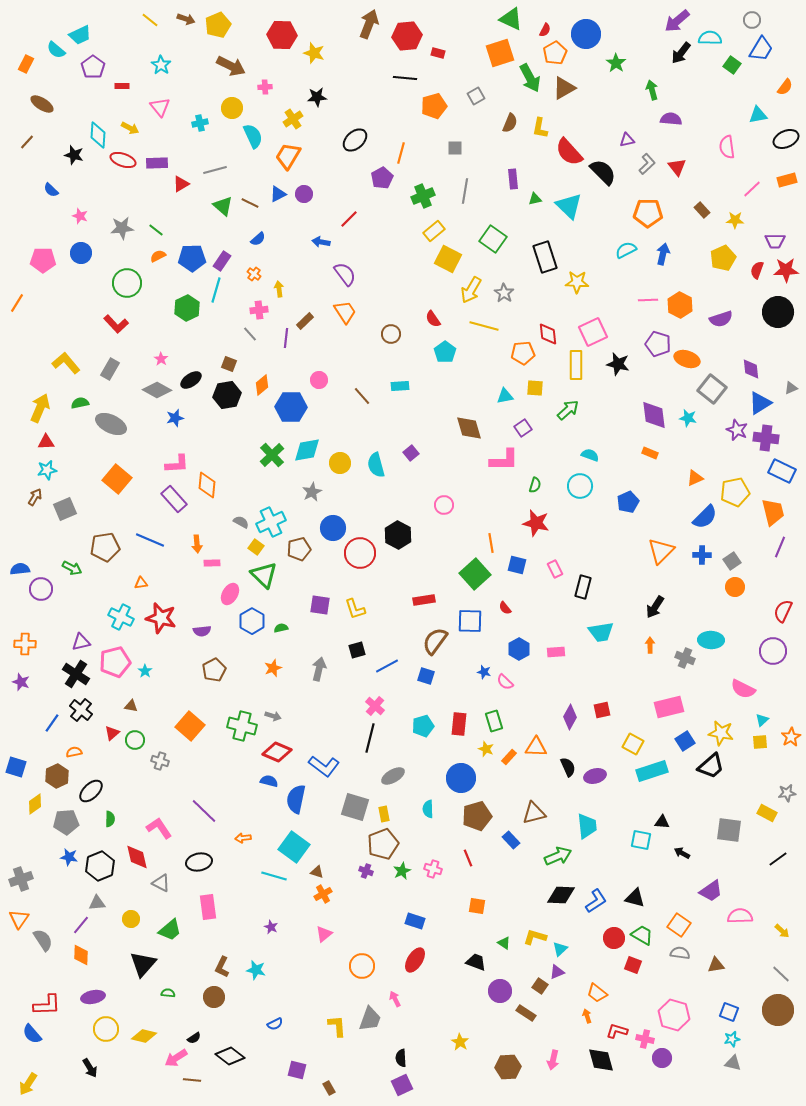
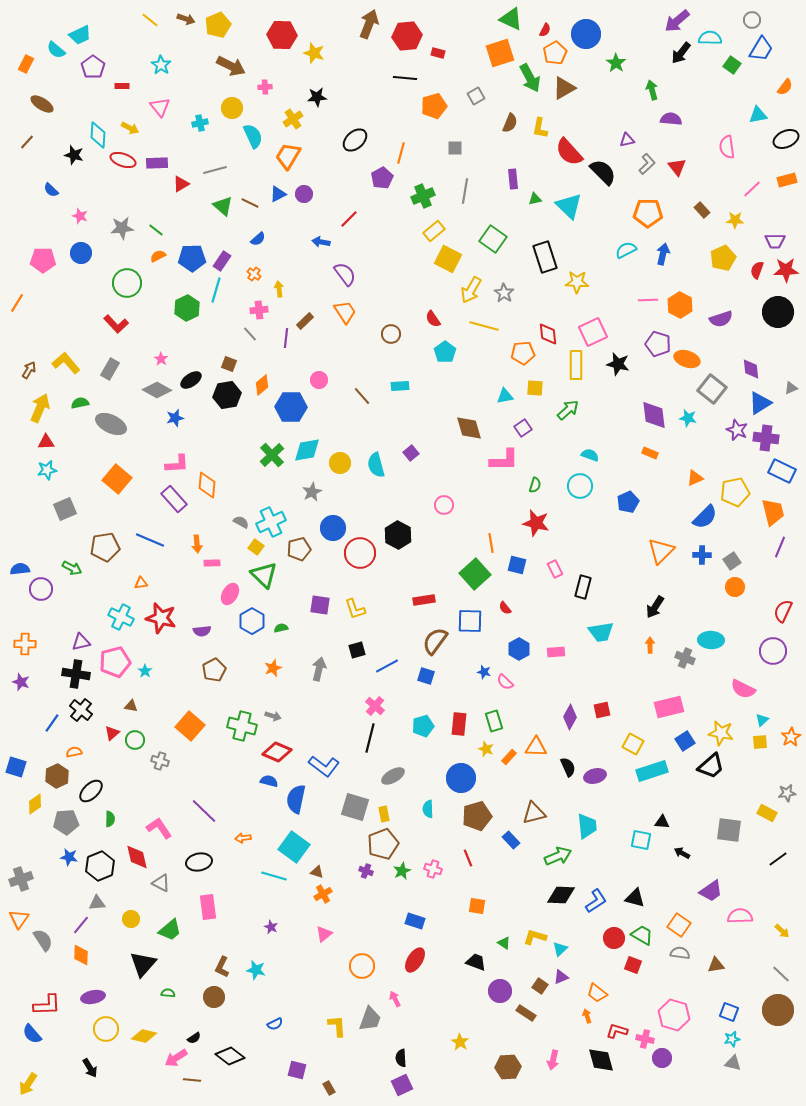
brown arrow at (35, 497): moved 6 px left, 127 px up
black cross at (76, 674): rotated 24 degrees counterclockwise
purple triangle at (557, 972): moved 4 px right, 5 px down
